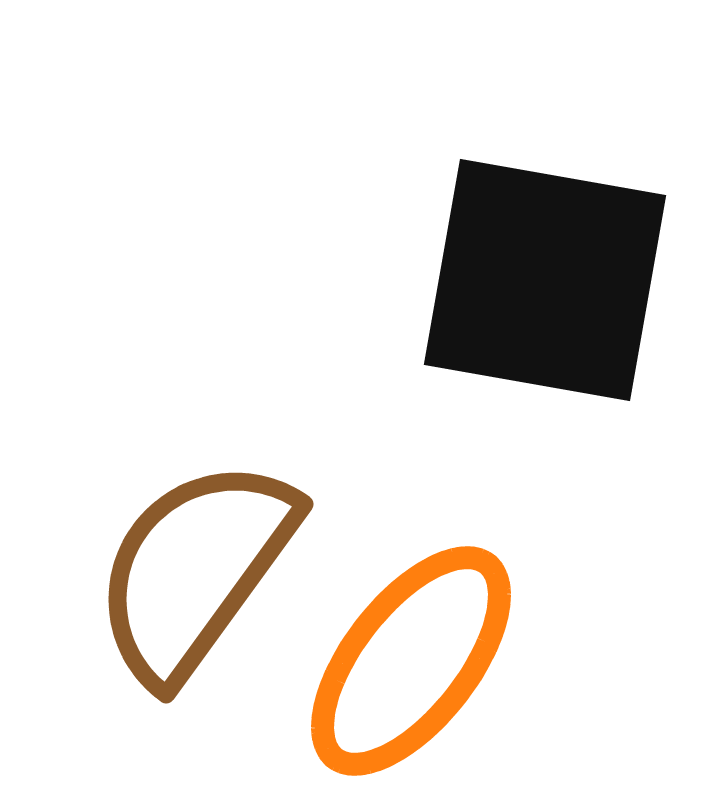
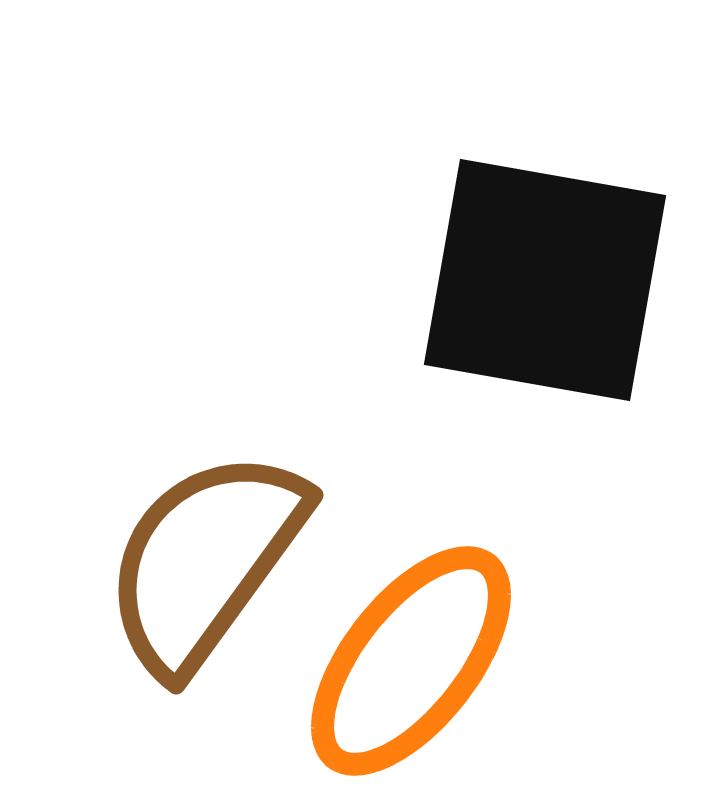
brown semicircle: moved 10 px right, 9 px up
